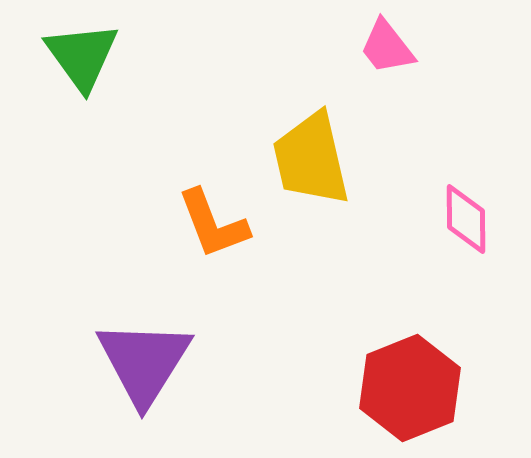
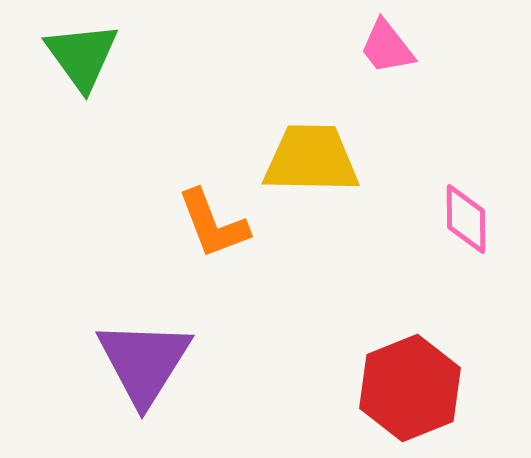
yellow trapezoid: rotated 104 degrees clockwise
